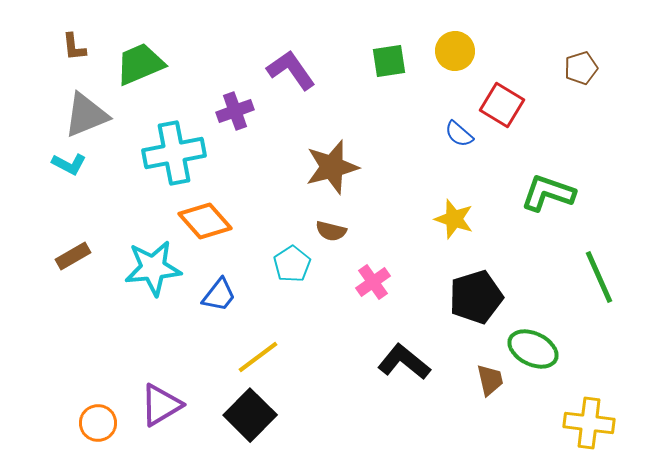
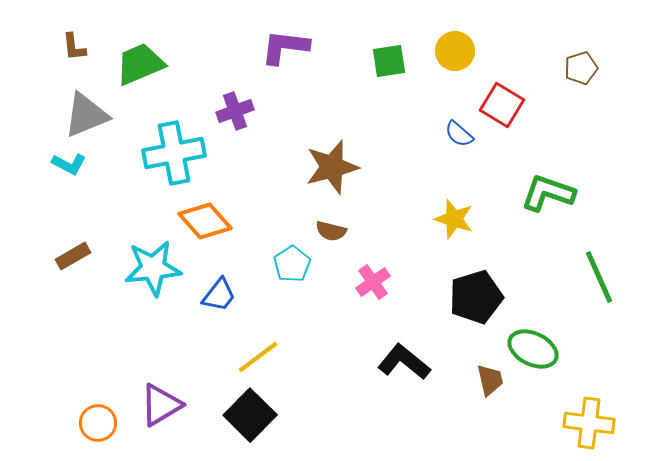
purple L-shape: moved 6 px left, 23 px up; rotated 48 degrees counterclockwise
